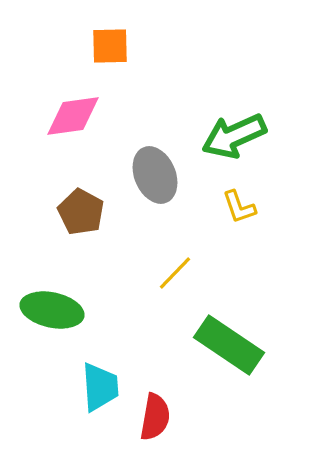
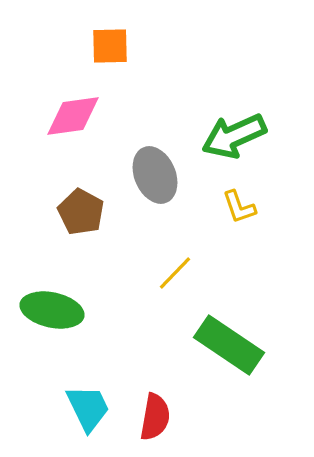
cyan trapezoid: moved 12 px left, 21 px down; rotated 22 degrees counterclockwise
